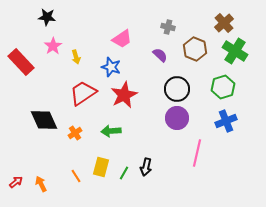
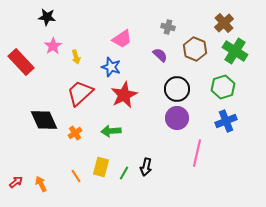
red trapezoid: moved 3 px left; rotated 8 degrees counterclockwise
